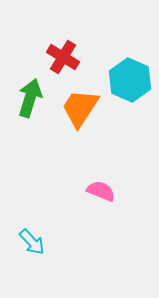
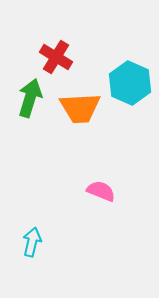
red cross: moved 7 px left
cyan hexagon: moved 3 px down
orange trapezoid: rotated 126 degrees counterclockwise
cyan arrow: rotated 124 degrees counterclockwise
